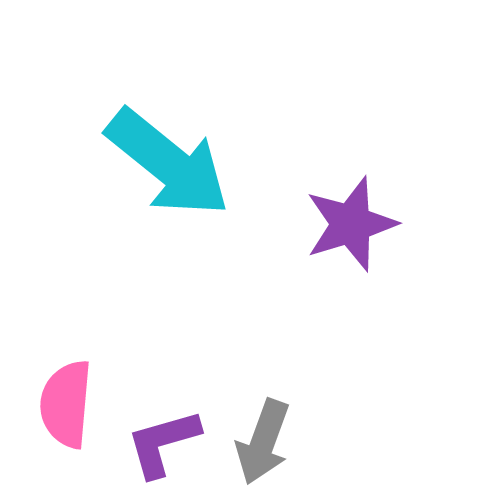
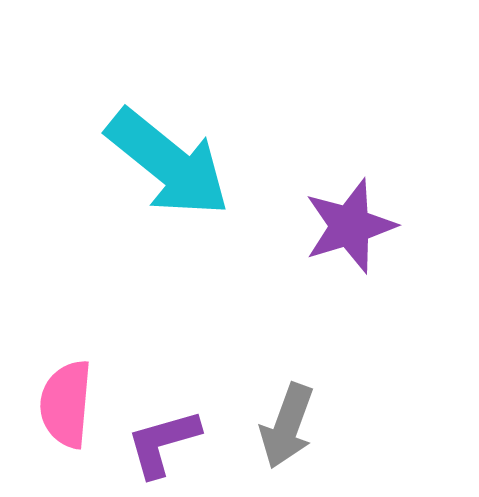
purple star: moved 1 px left, 2 px down
gray arrow: moved 24 px right, 16 px up
